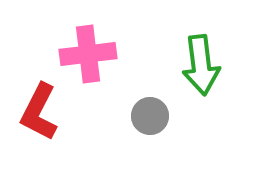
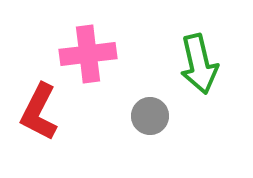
green arrow: moved 2 px left, 1 px up; rotated 6 degrees counterclockwise
